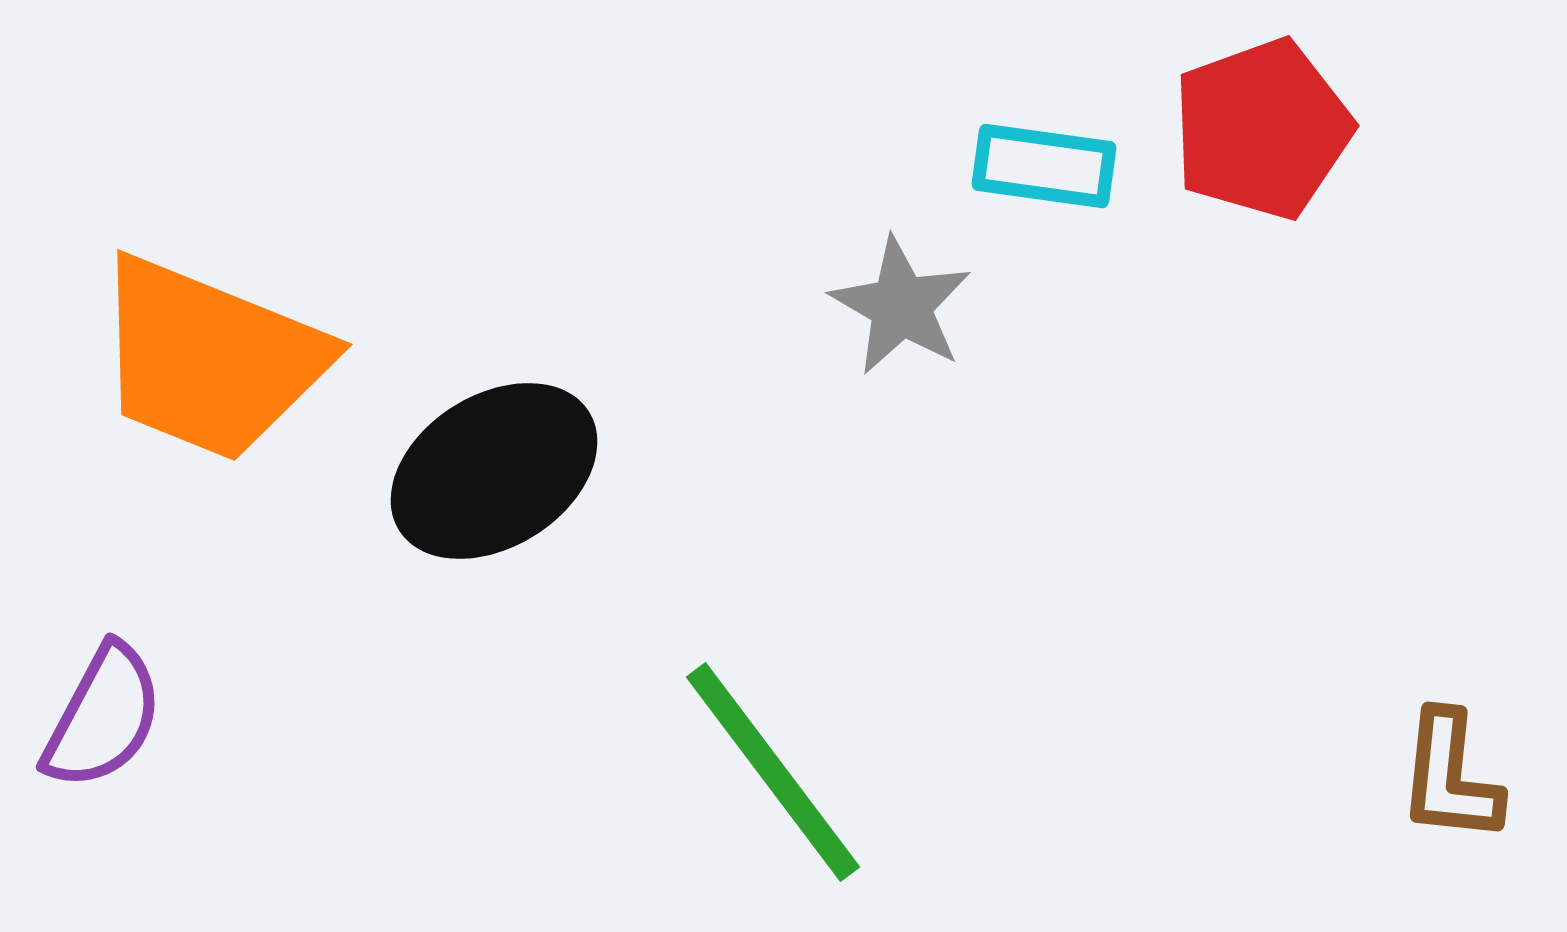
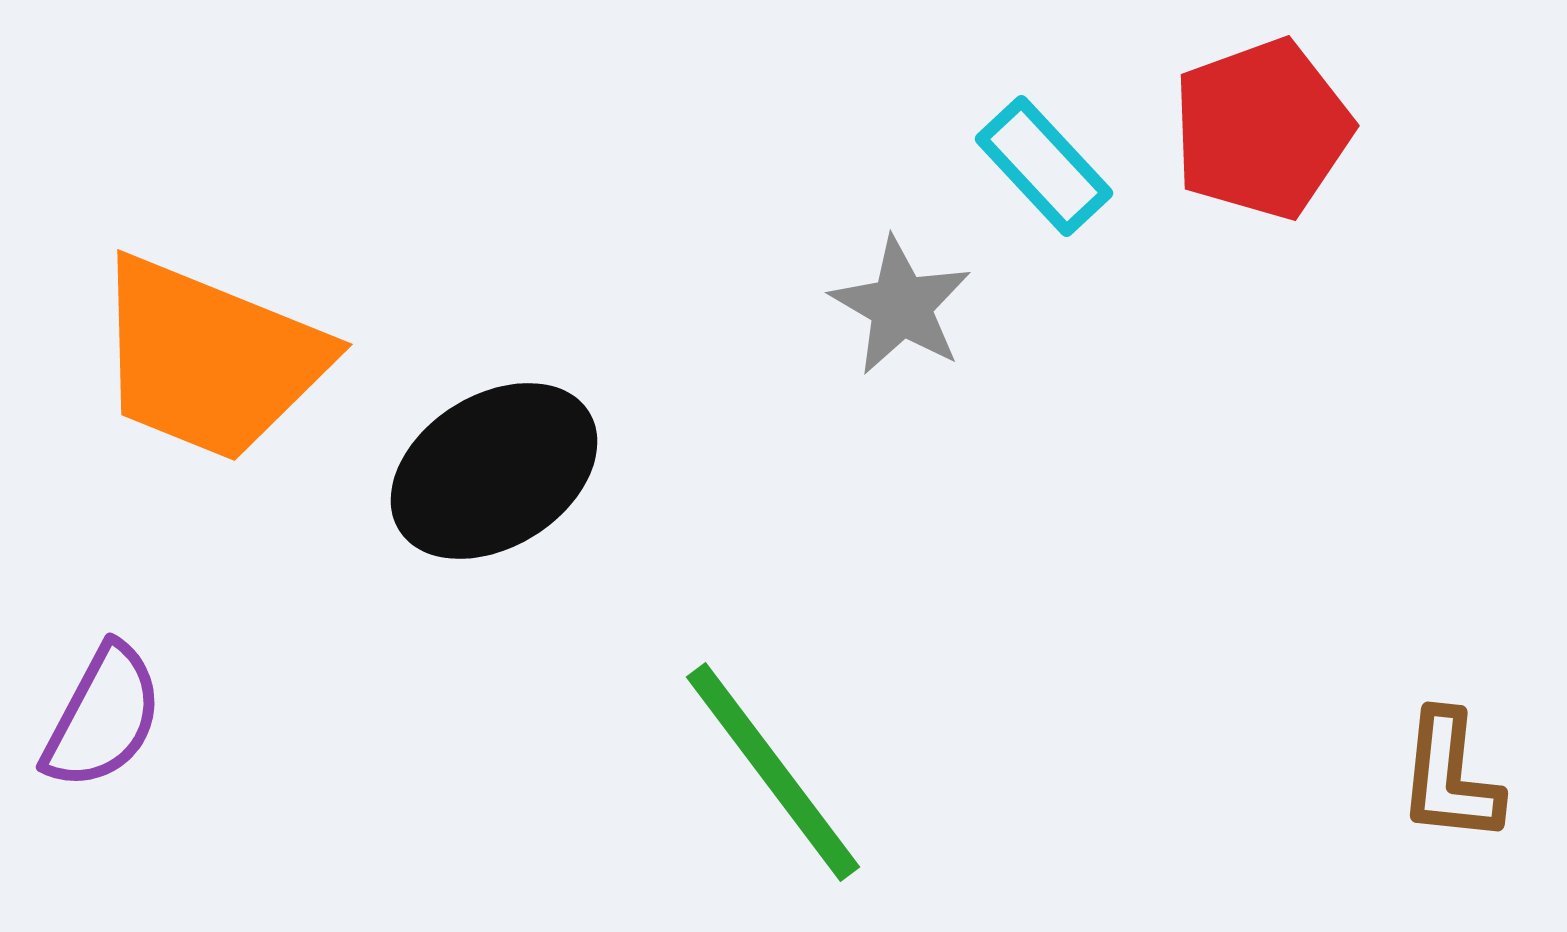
cyan rectangle: rotated 39 degrees clockwise
